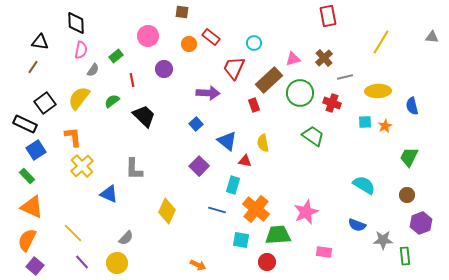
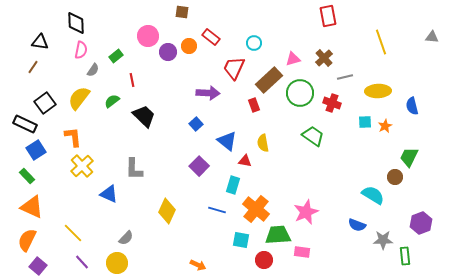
yellow line at (381, 42): rotated 50 degrees counterclockwise
orange circle at (189, 44): moved 2 px down
purple circle at (164, 69): moved 4 px right, 17 px up
cyan semicircle at (364, 185): moved 9 px right, 10 px down
brown circle at (407, 195): moved 12 px left, 18 px up
pink rectangle at (324, 252): moved 22 px left
red circle at (267, 262): moved 3 px left, 2 px up
purple square at (35, 266): moved 3 px right
